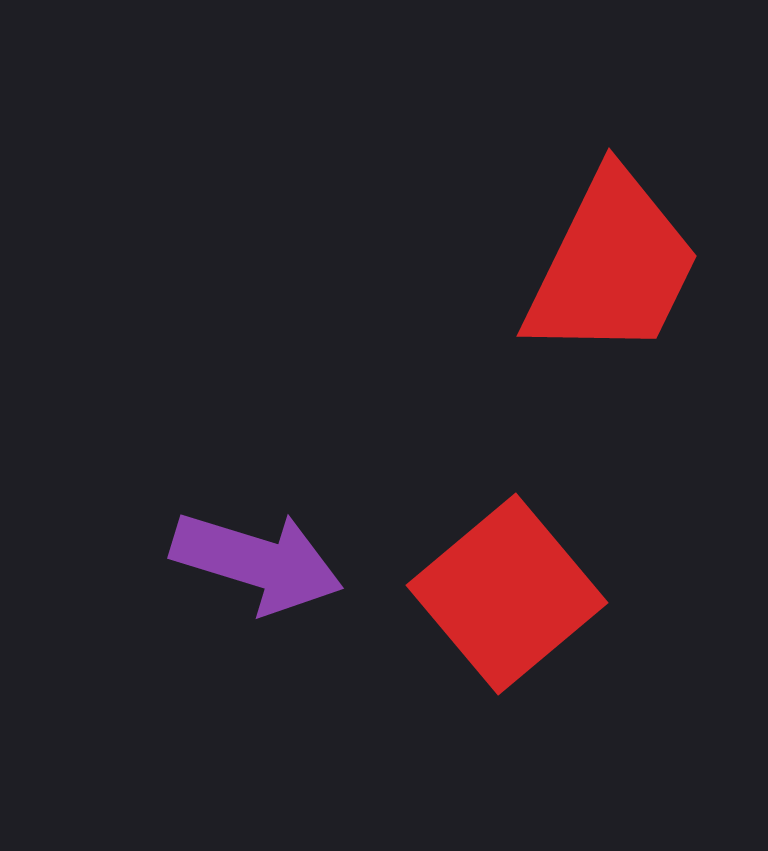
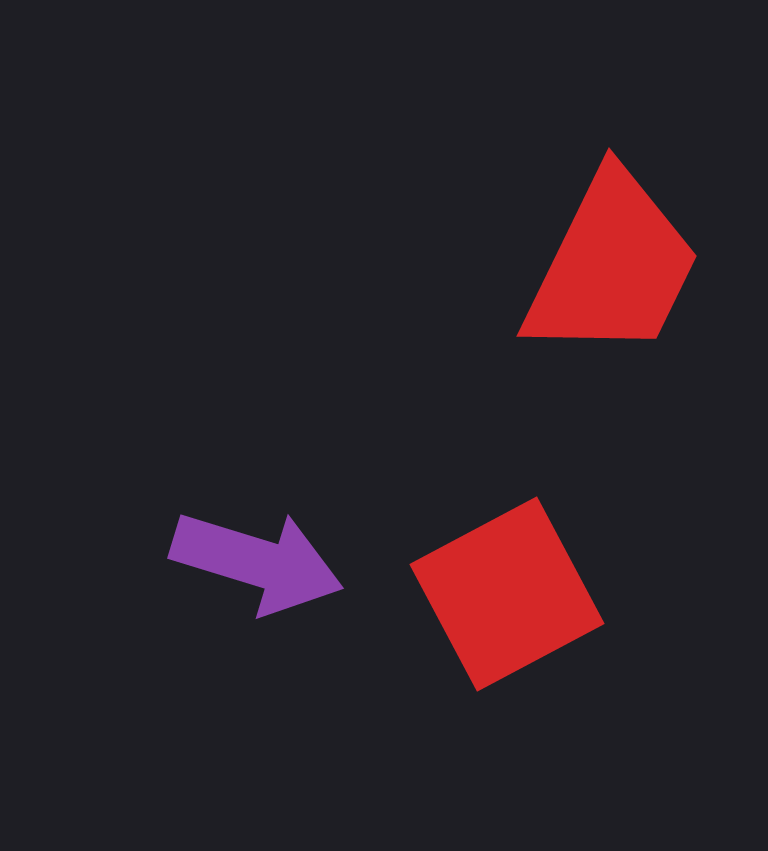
red square: rotated 12 degrees clockwise
